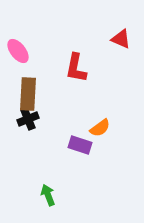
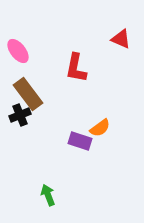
brown rectangle: rotated 40 degrees counterclockwise
black cross: moved 8 px left, 4 px up
purple rectangle: moved 4 px up
